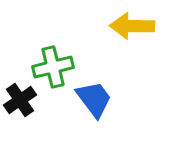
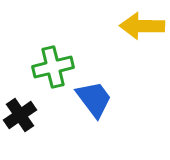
yellow arrow: moved 10 px right
black cross: moved 15 px down
